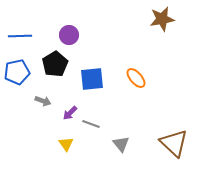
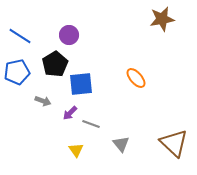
blue line: rotated 35 degrees clockwise
blue square: moved 11 px left, 5 px down
yellow triangle: moved 10 px right, 6 px down
